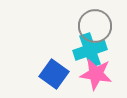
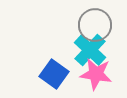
gray circle: moved 1 px up
cyan cross: rotated 28 degrees counterclockwise
